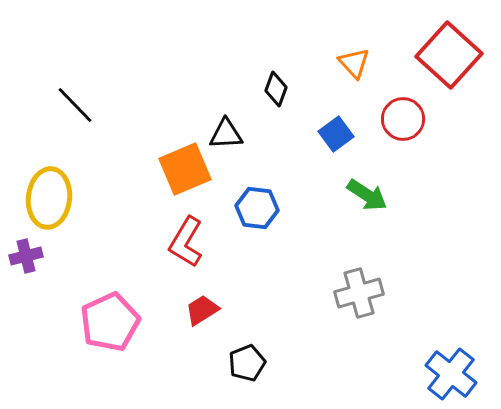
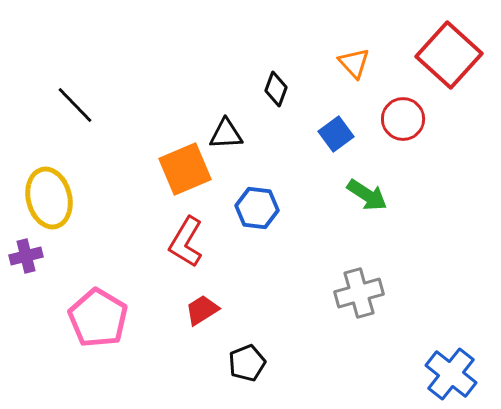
yellow ellipse: rotated 20 degrees counterclockwise
pink pentagon: moved 12 px left, 4 px up; rotated 16 degrees counterclockwise
